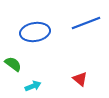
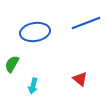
green semicircle: moved 1 px left; rotated 96 degrees counterclockwise
cyan arrow: rotated 126 degrees clockwise
